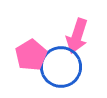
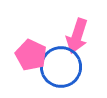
pink pentagon: rotated 16 degrees counterclockwise
